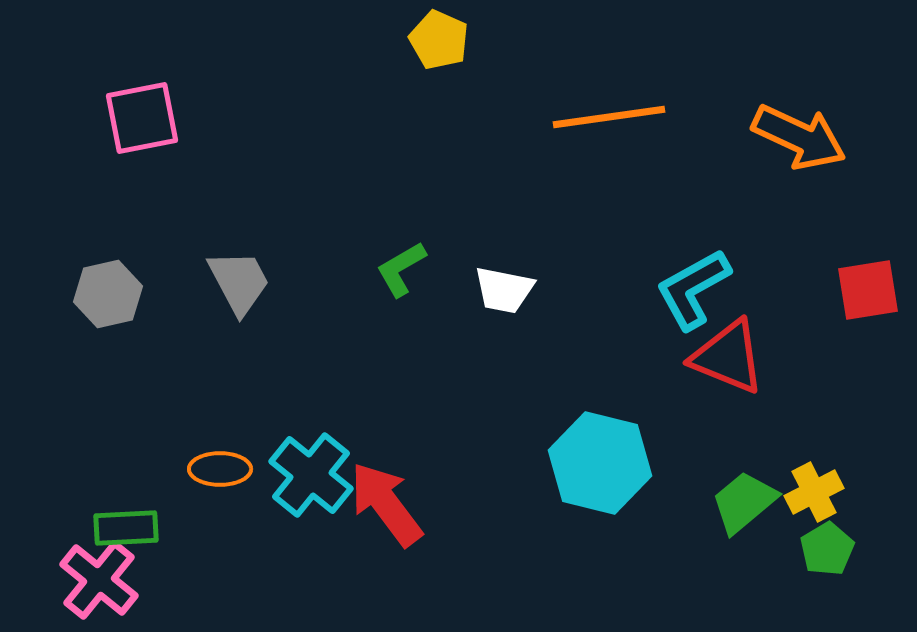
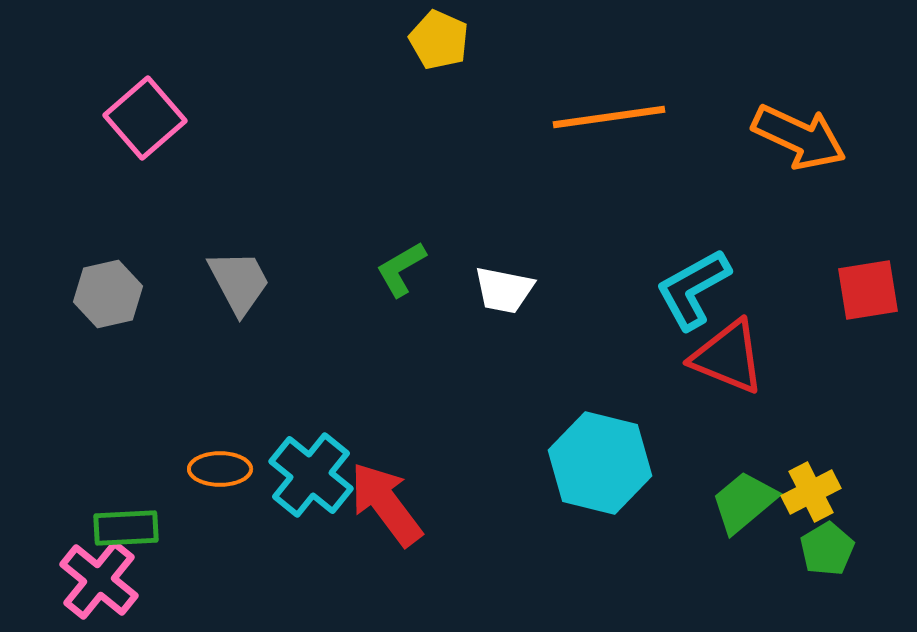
pink square: moved 3 px right; rotated 30 degrees counterclockwise
yellow cross: moved 3 px left
